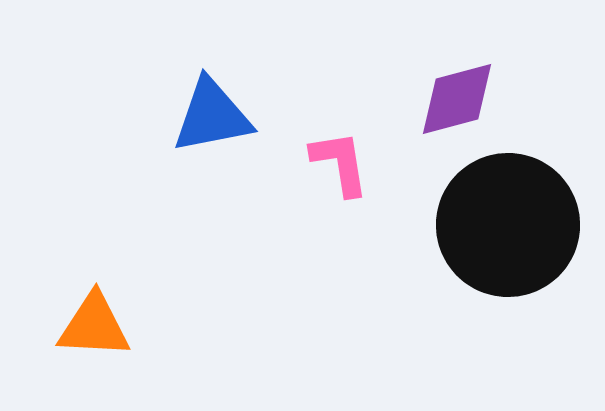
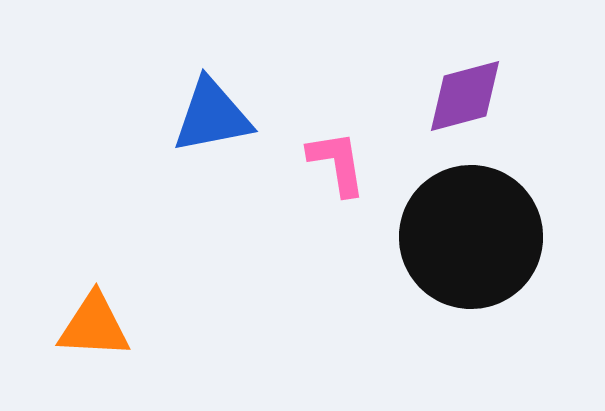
purple diamond: moved 8 px right, 3 px up
pink L-shape: moved 3 px left
black circle: moved 37 px left, 12 px down
